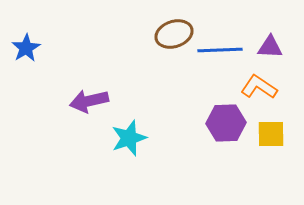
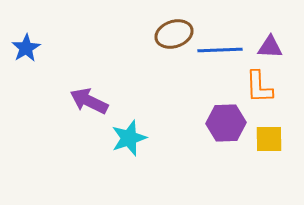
orange L-shape: rotated 126 degrees counterclockwise
purple arrow: rotated 39 degrees clockwise
yellow square: moved 2 px left, 5 px down
